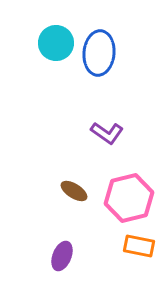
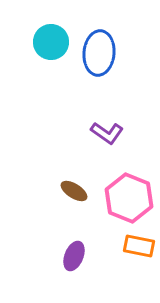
cyan circle: moved 5 px left, 1 px up
pink hexagon: rotated 24 degrees counterclockwise
purple ellipse: moved 12 px right
